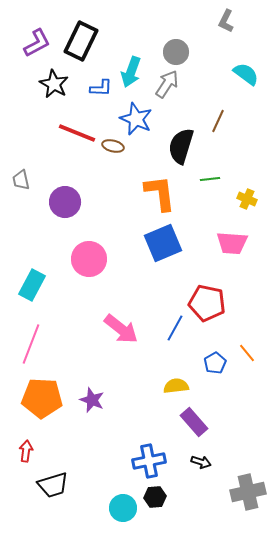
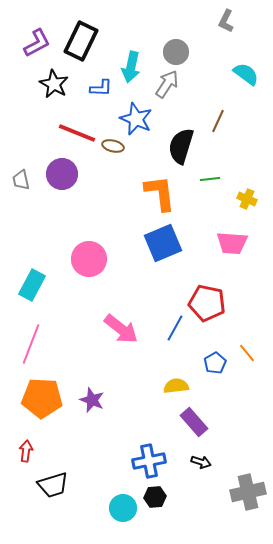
cyan arrow: moved 5 px up; rotated 8 degrees counterclockwise
purple circle: moved 3 px left, 28 px up
